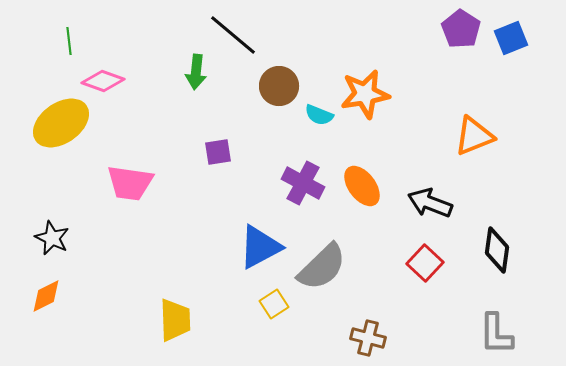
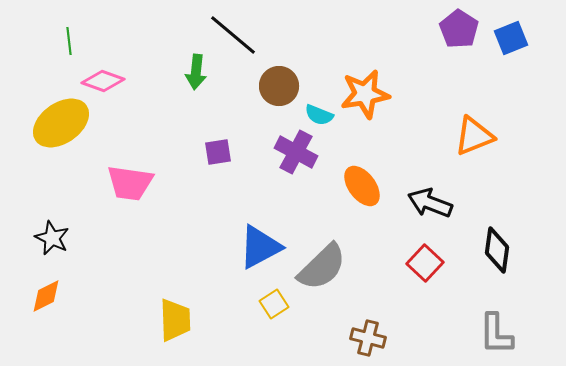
purple pentagon: moved 2 px left
purple cross: moved 7 px left, 31 px up
